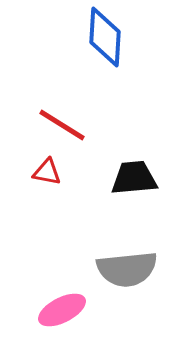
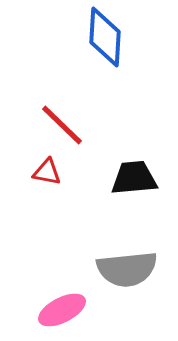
red line: rotated 12 degrees clockwise
